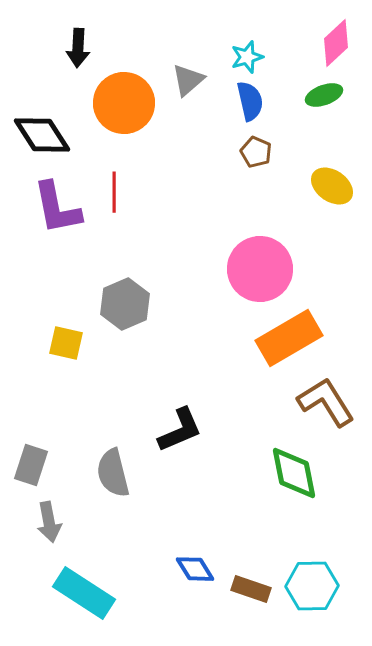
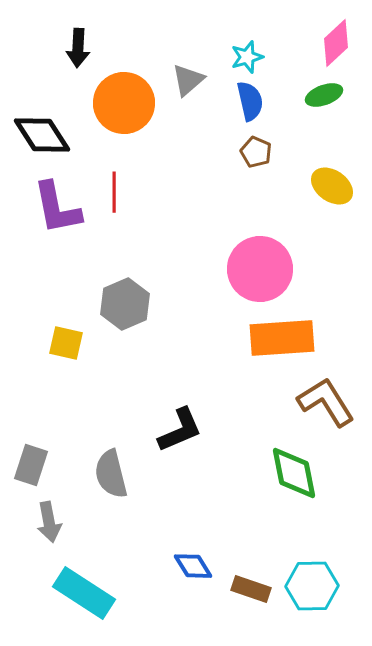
orange rectangle: moved 7 px left; rotated 26 degrees clockwise
gray semicircle: moved 2 px left, 1 px down
blue diamond: moved 2 px left, 3 px up
